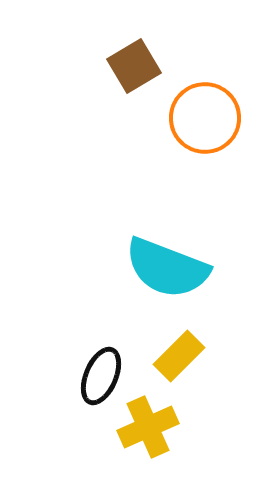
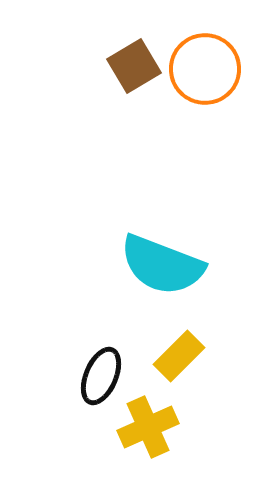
orange circle: moved 49 px up
cyan semicircle: moved 5 px left, 3 px up
